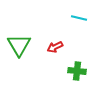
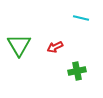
cyan line: moved 2 px right
green cross: rotated 18 degrees counterclockwise
